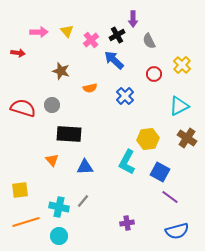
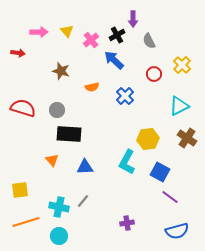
orange semicircle: moved 2 px right, 1 px up
gray circle: moved 5 px right, 5 px down
